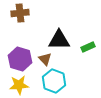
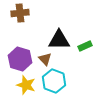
green rectangle: moved 3 px left, 1 px up
yellow star: moved 7 px right; rotated 24 degrees clockwise
